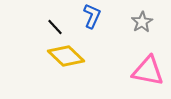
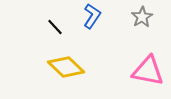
blue L-shape: rotated 10 degrees clockwise
gray star: moved 5 px up
yellow diamond: moved 11 px down
